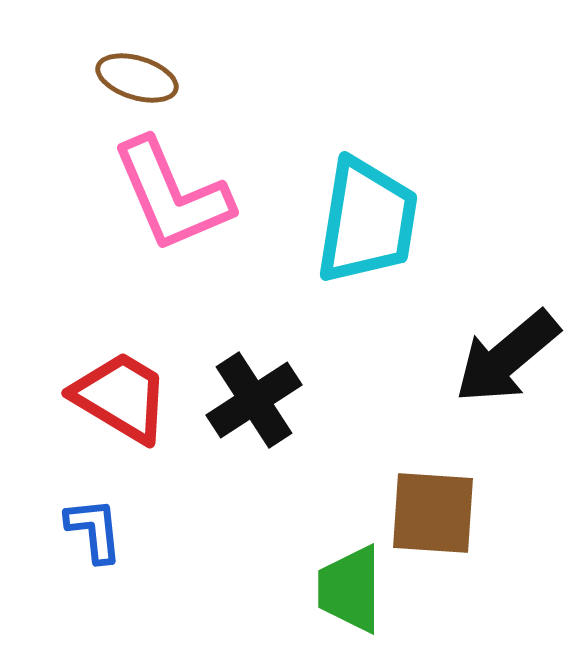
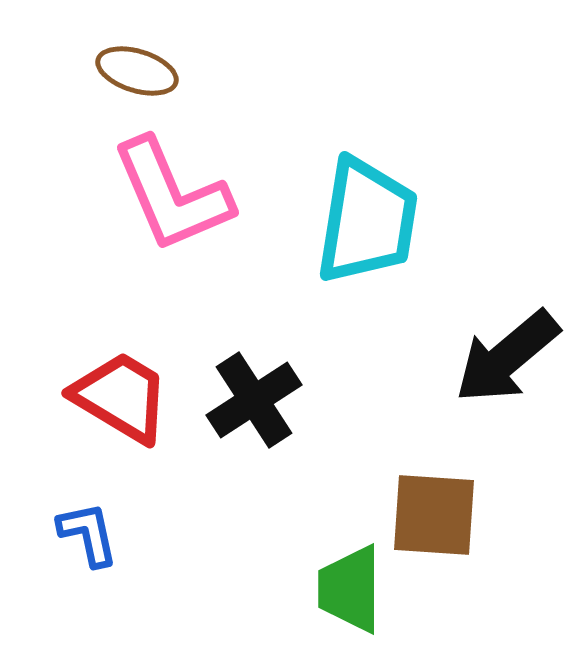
brown ellipse: moved 7 px up
brown square: moved 1 px right, 2 px down
blue L-shape: moved 6 px left, 4 px down; rotated 6 degrees counterclockwise
